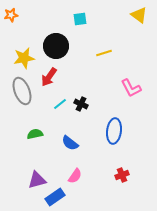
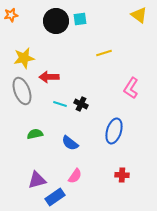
black circle: moved 25 px up
red arrow: rotated 54 degrees clockwise
pink L-shape: rotated 60 degrees clockwise
cyan line: rotated 56 degrees clockwise
blue ellipse: rotated 10 degrees clockwise
red cross: rotated 24 degrees clockwise
